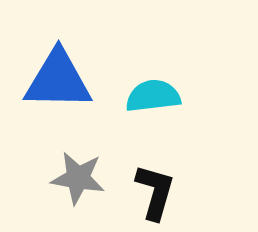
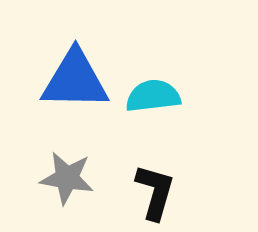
blue triangle: moved 17 px right
gray star: moved 11 px left
